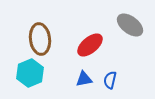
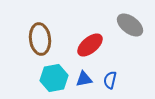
cyan hexagon: moved 24 px right, 5 px down; rotated 12 degrees clockwise
